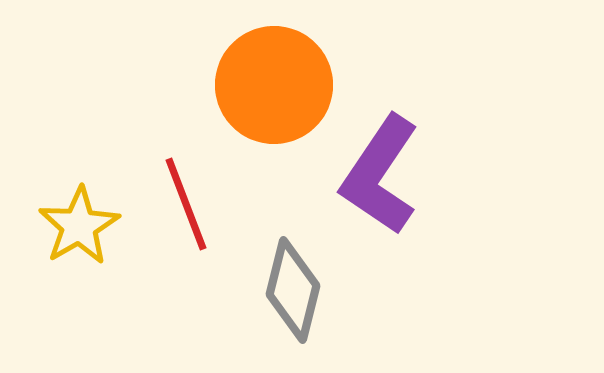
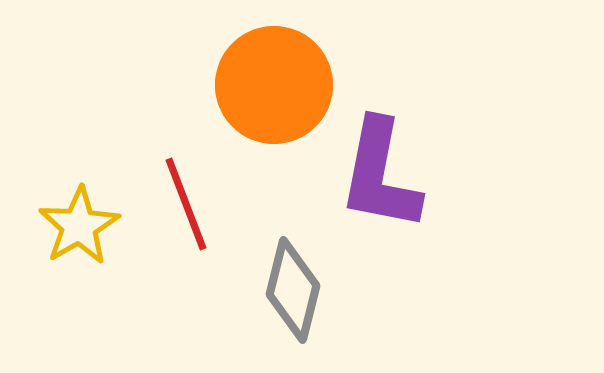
purple L-shape: rotated 23 degrees counterclockwise
